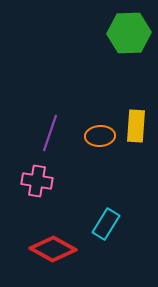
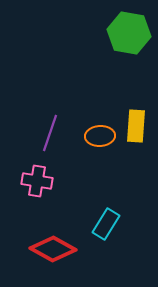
green hexagon: rotated 12 degrees clockwise
